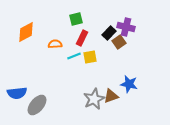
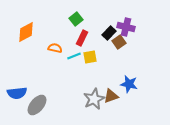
green square: rotated 24 degrees counterclockwise
orange semicircle: moved 4 px down; rotated 16 degrees clockwise
